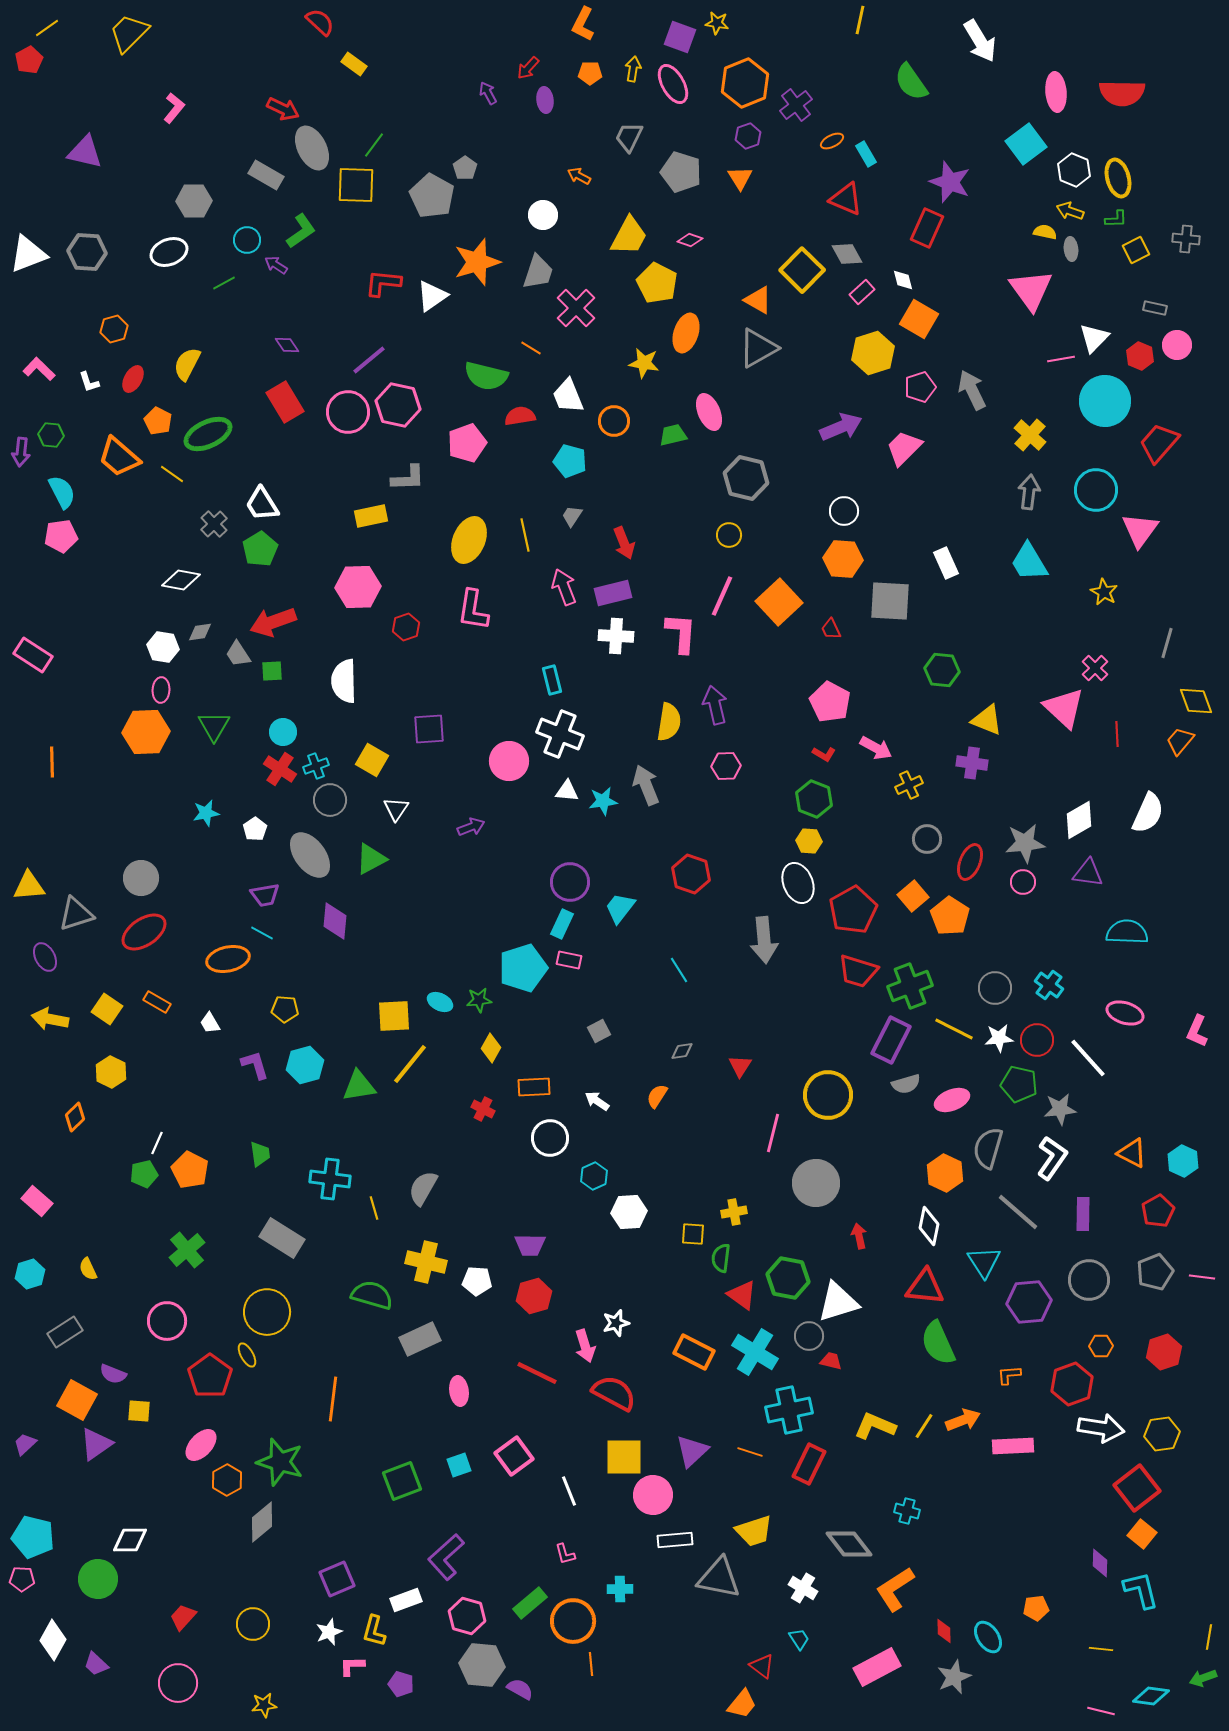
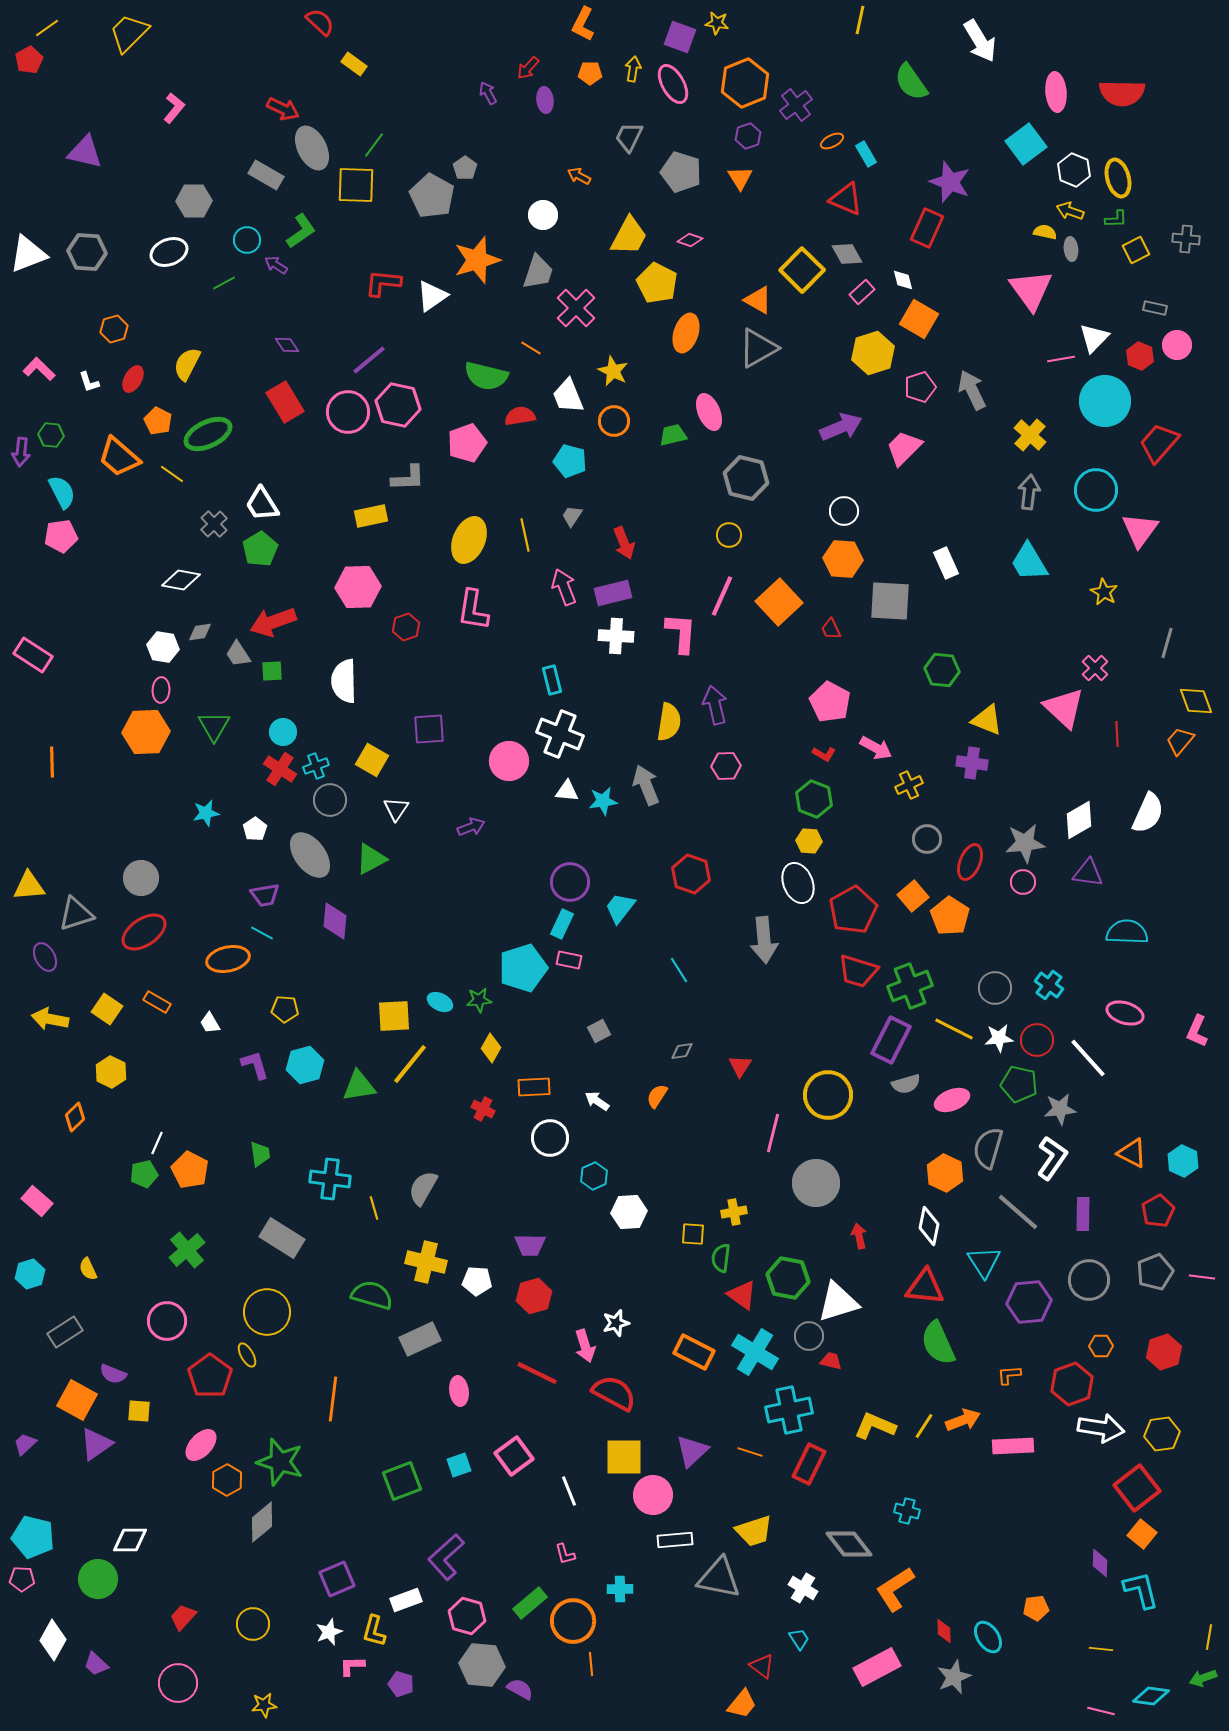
orange star at (477, 262): moved 2 px up
yellow star at (644, 363): moved 31 px left, 8 px down; rotated 16 degrees clockwise
